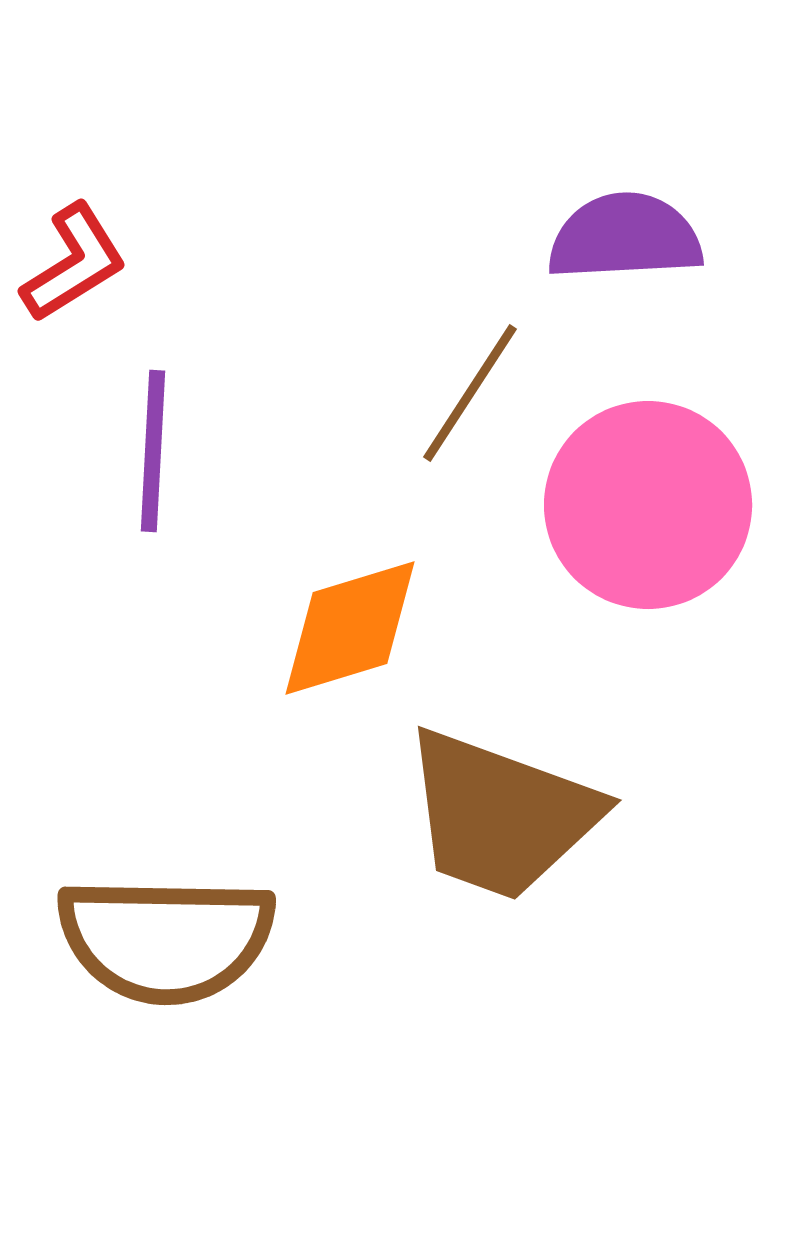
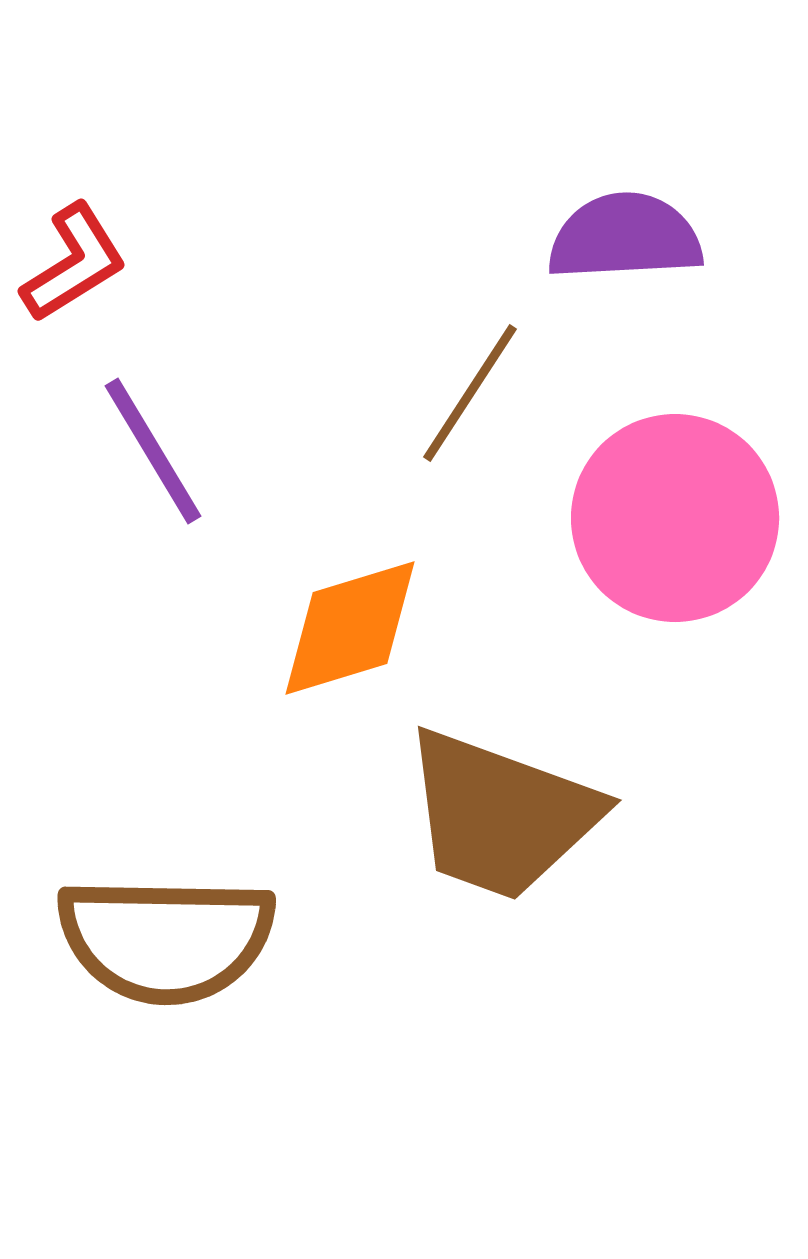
purple line: rotated 34 degrees counterclockwise
pink circle: moved 27 px right, 13 px down
